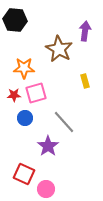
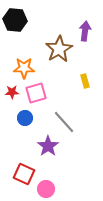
brown star: rotated 12 degrees clockwise
red star: moved 2 px left, 3 px up
